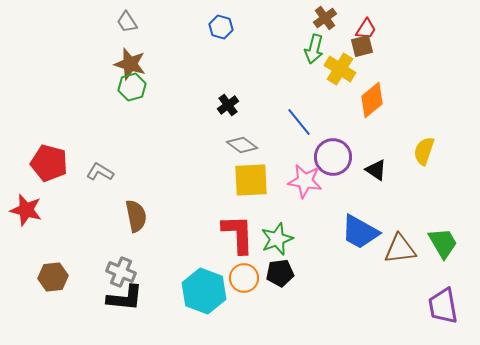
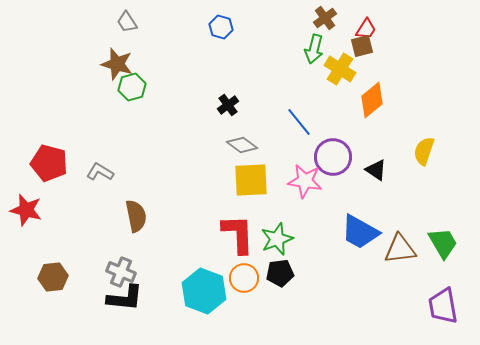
brown star: moved 13 px left
